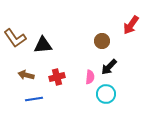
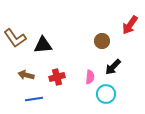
red arrow: moved 1 px left
black arrow: moved 4 px right
